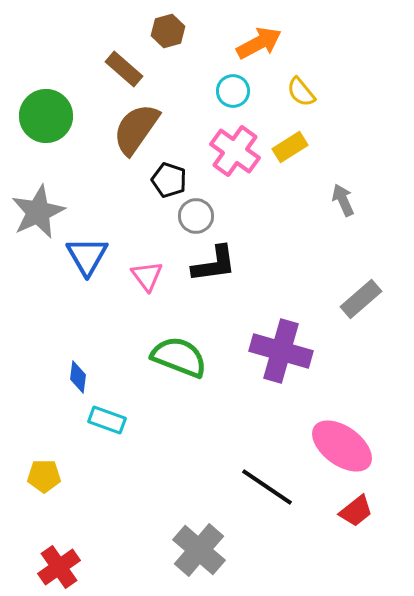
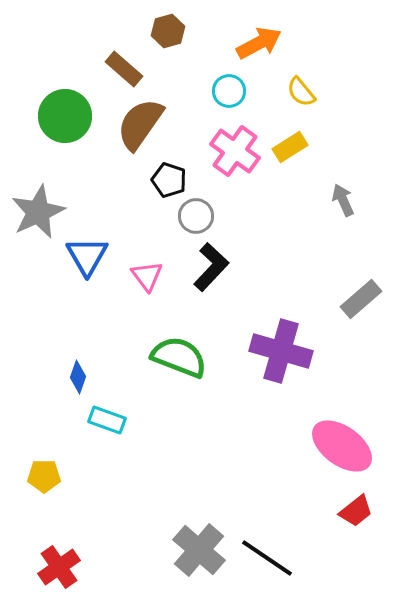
cyan circle: moved 4 px left
green circle: moved 19 px right
brown semicircle: moved 4 px right, 5 px up
black L-shape: moved 3 px left, 3 px down; rotated 39 degrees counterclockwise
blue diamond: rotated 12 degrees clockwise
black line: moved 71 px down
